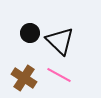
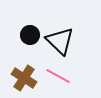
black circle: moved 2 px down
pink line: moved 1 px left, 1 px down
